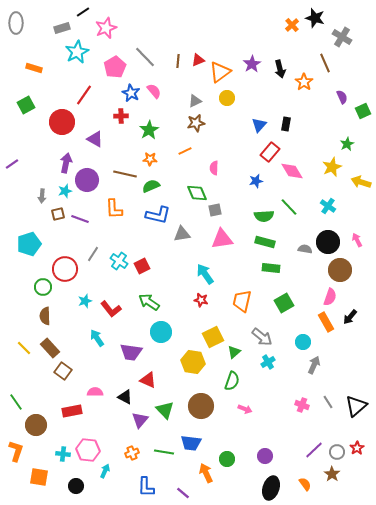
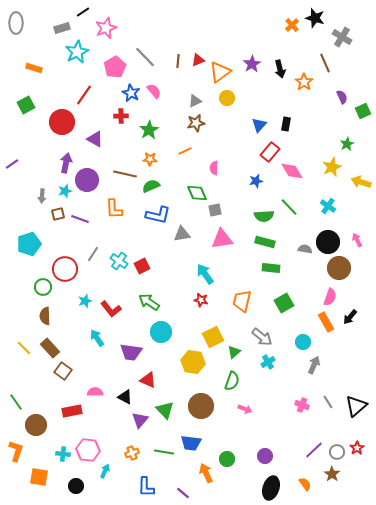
brown circle at (340, 270): moved 1 px left, 2 px up
